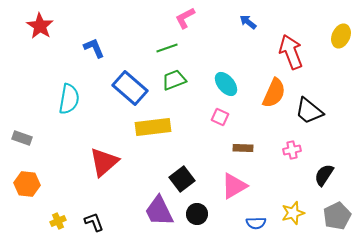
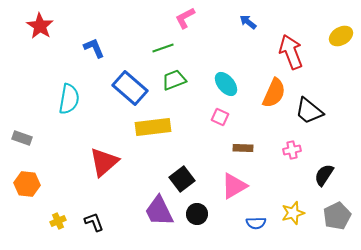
yellow ellipse: rotated 35 degrees clockwise
green line: moved 4 px left
